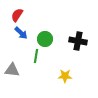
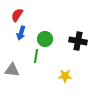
blue arrow: rotated 64 degrees clockwise
